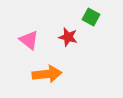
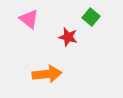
green square: rotated 12 degrees clockwise
pink triangle: moved 21 px up
